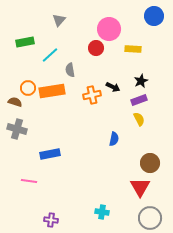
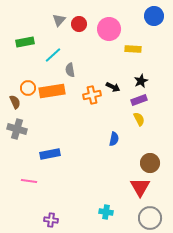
red circle: moved 17 px left, 24 px up
cyan line: moved 3 px right
brown semicircle: rotated 48 degrees clockwise
cyan cross: moved 4 px right
